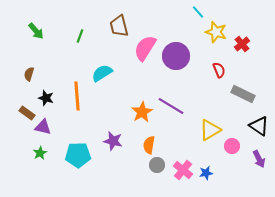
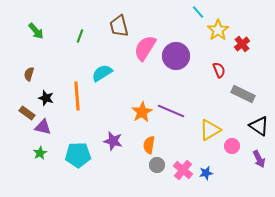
yellow star: moved 2 px right, 2 px up; rotated 20 degrees clockwise
purple line: moved 5 px down; rotated 8 degrees counterclockwise
